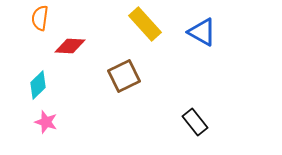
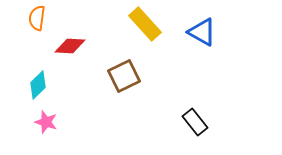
orange semicircle: moved 3 px left
